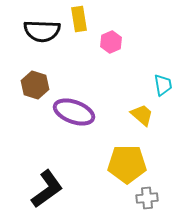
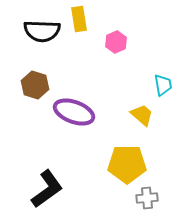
pink hexagon: moved 5 px right
